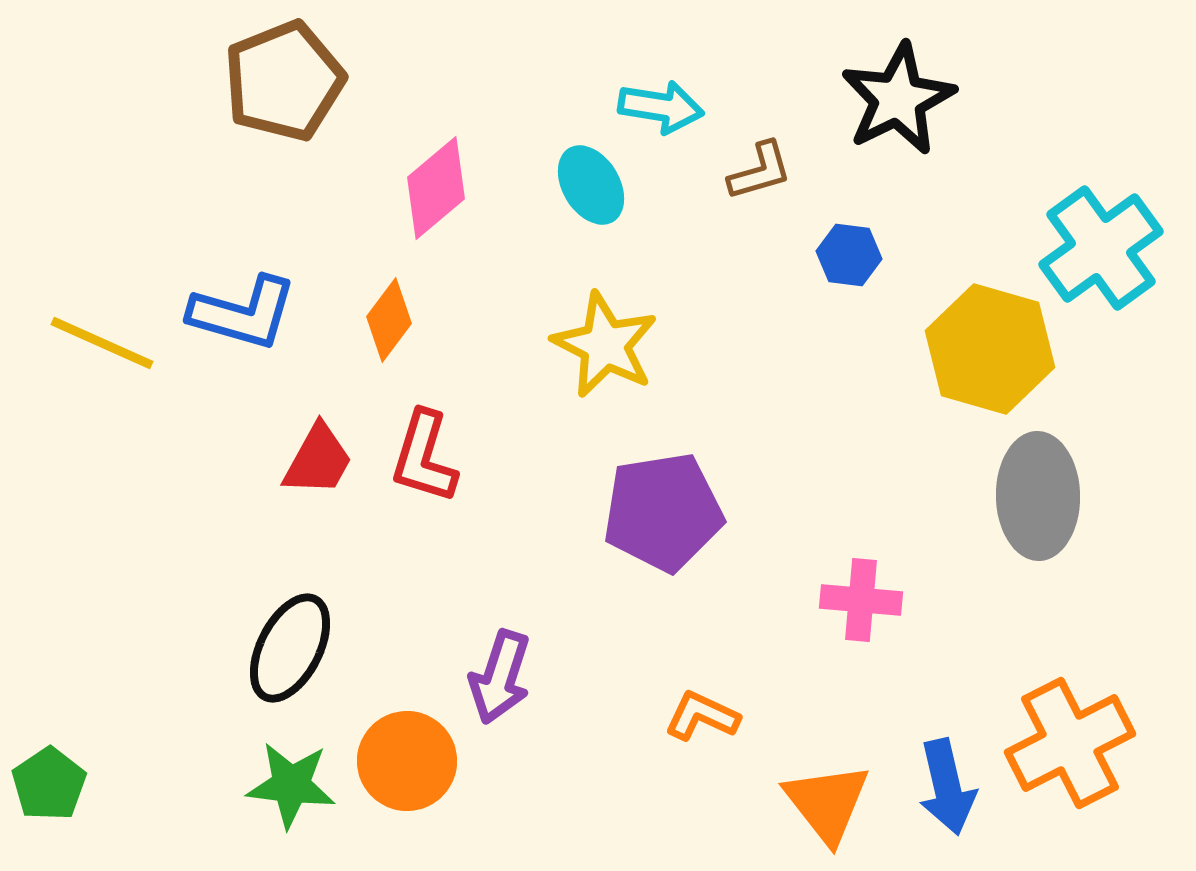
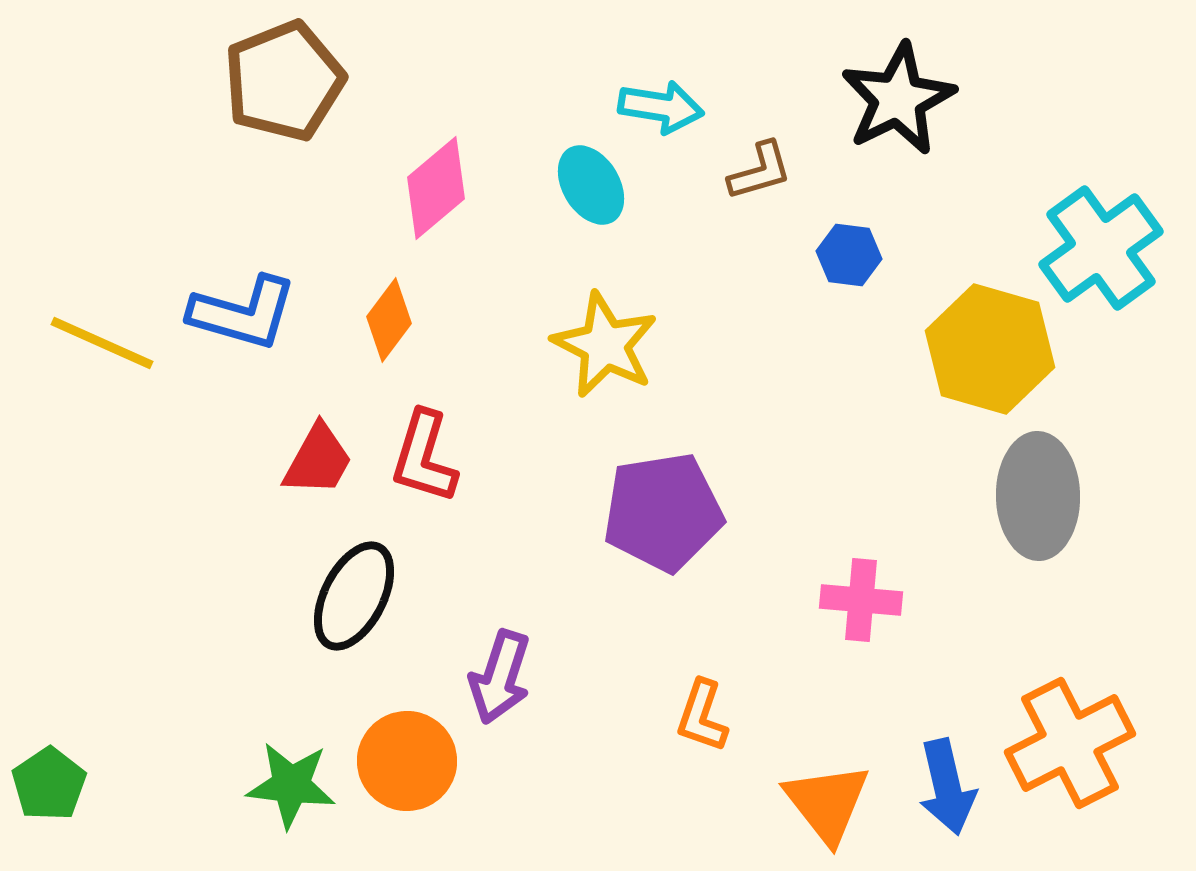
black ellipse: moved 64 px right, 52 px up
orange L-shape: rotated 96 degrees counterclockwise
